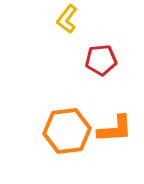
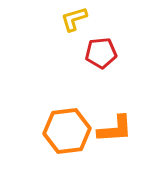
yellow L-shape: moved 7 px right; rotated 36 degrees clockwise
red pentagon: moved 7 px up
